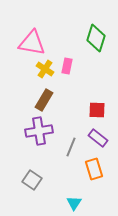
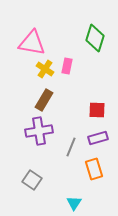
green diamond: moved 1 px left
purple rectangle: rotated 54 degrees counterclockwise
